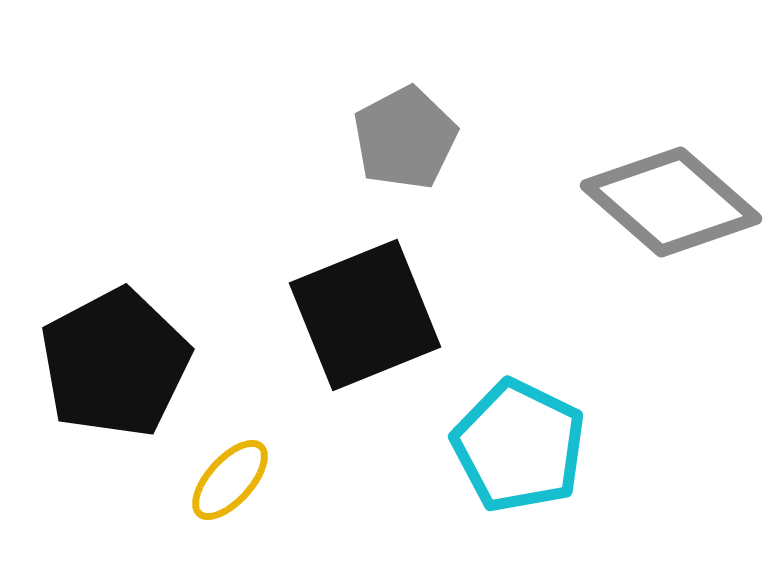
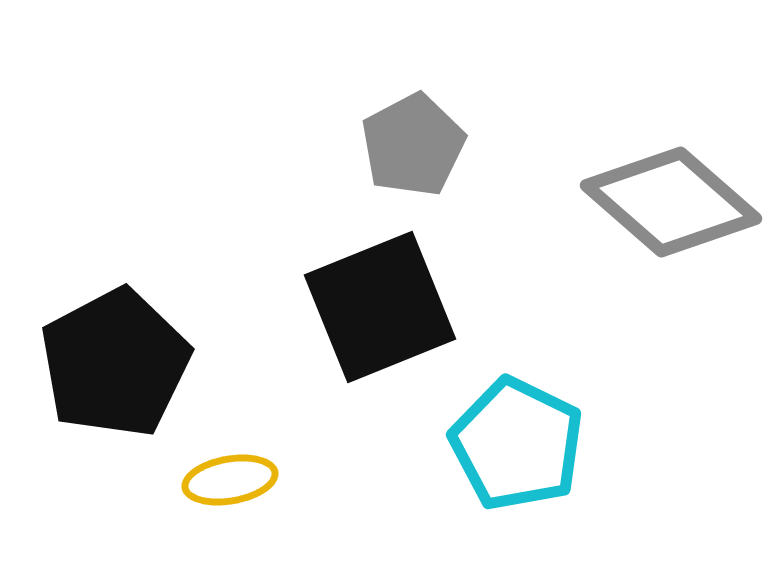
gray pentagon: moved 8 px right, 7 px down
black square: moved 15 px right, 8 px up
cyan pentagon: moved 2 px left, 2 px up
yellow ellipse: rotated 38 degrees clockwise
